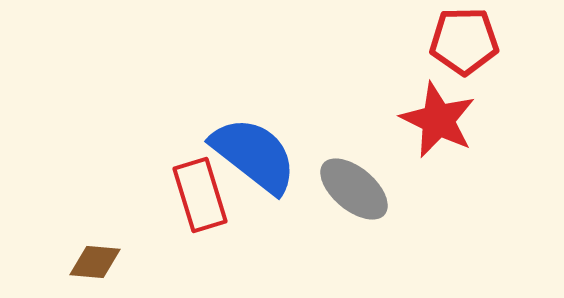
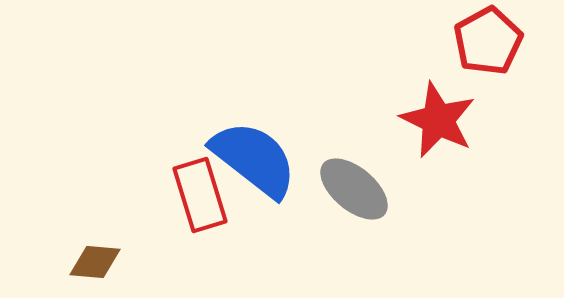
red pentagon: moved 24 px right; rotated 28 degrees counterclockwise
blue semicircle: moved 4 px down
